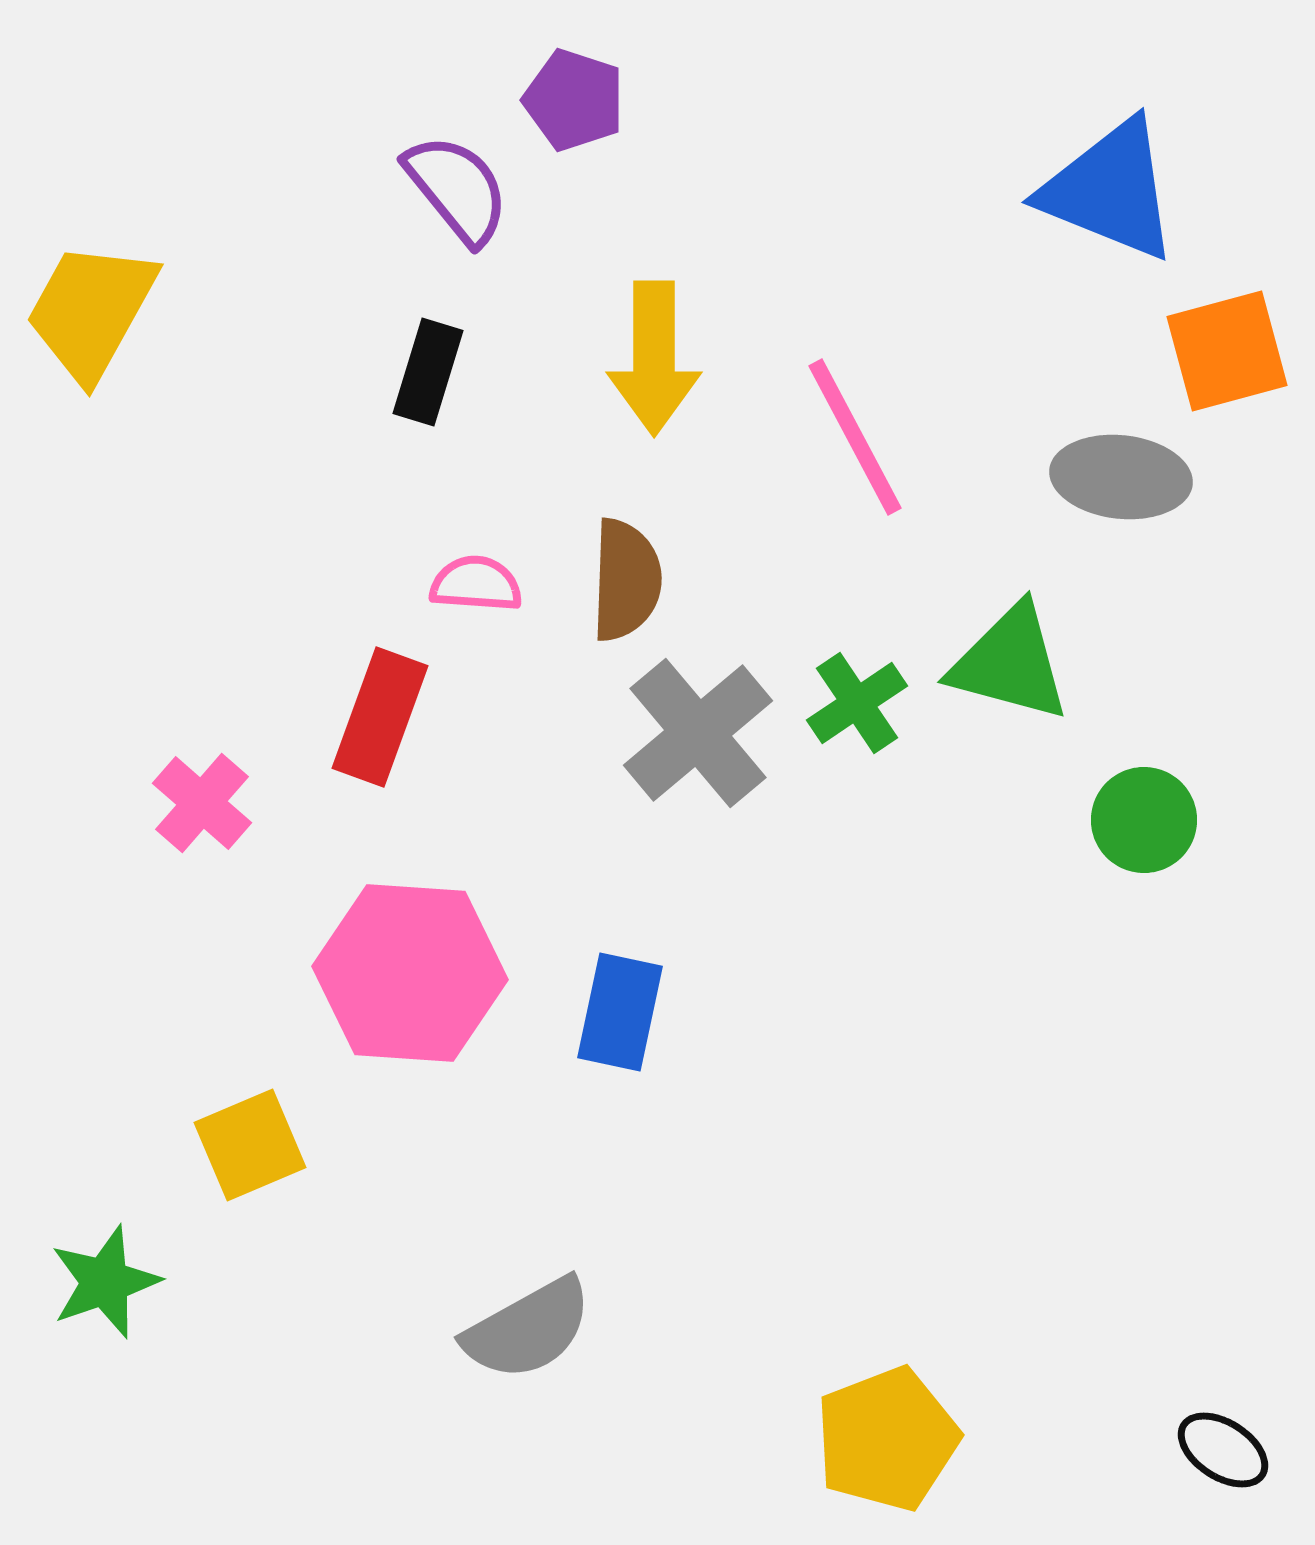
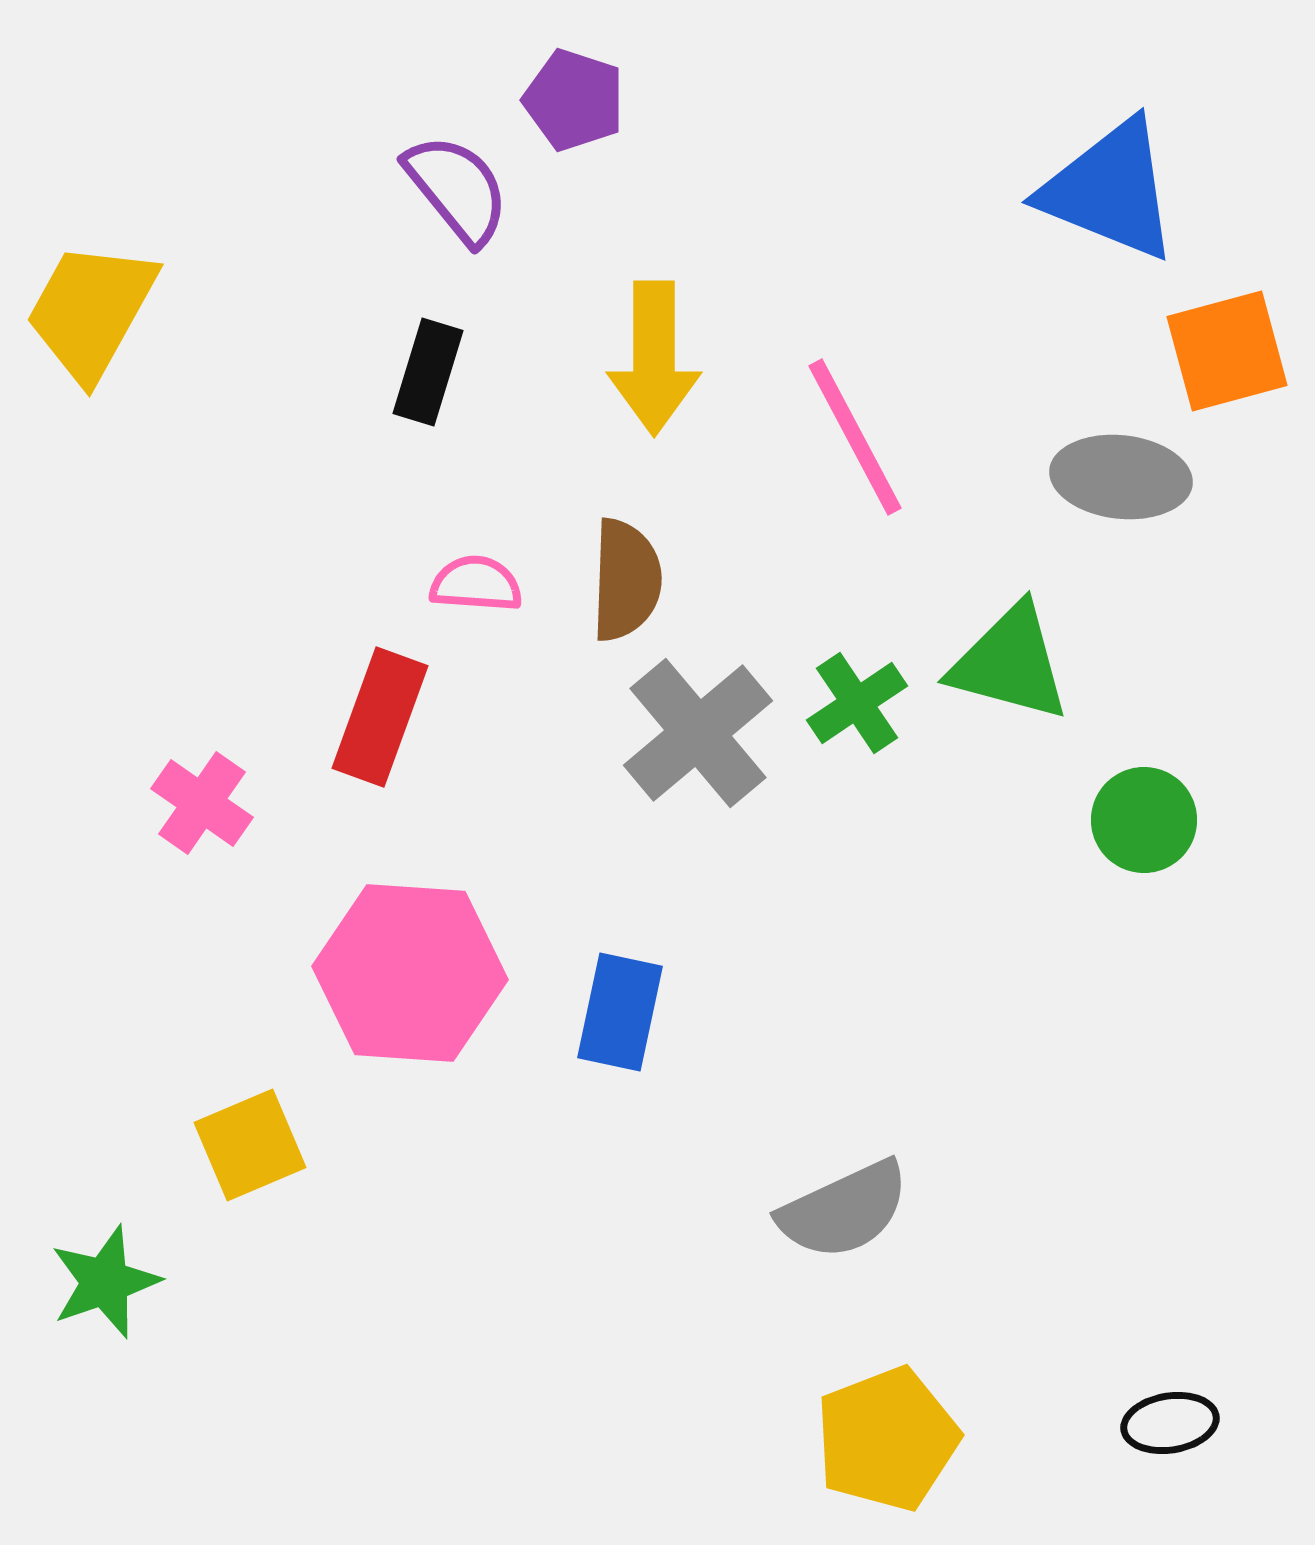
pink cross: rotated 6 degrees counterclockwise
gray semicircle: moved 316 px right, 119 px up; rotated 4 degrees clockwise
black ellipse: moved 53 px left, 27 px up; rotated 42 degrees counterclockwise
